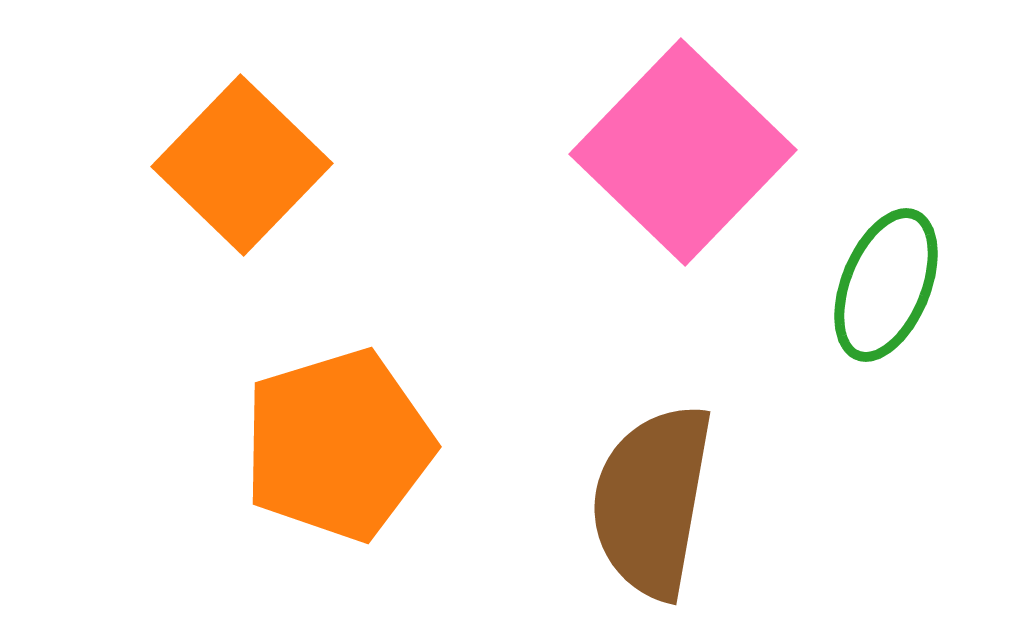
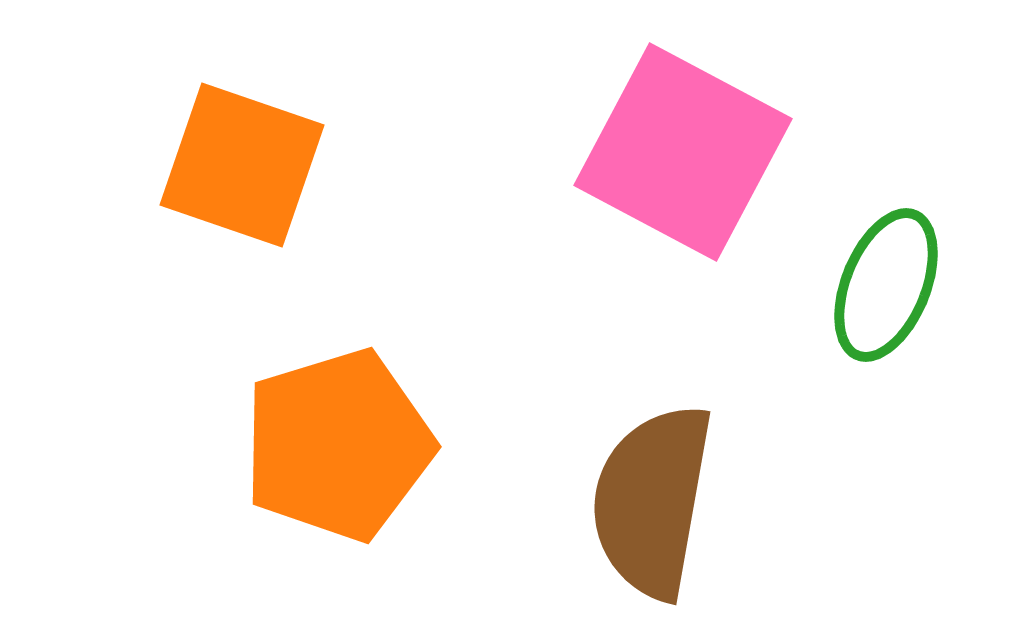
pink square: rotated 16 degrees counterclockwise
orange square: rotated 25 degrees counterclockwise
